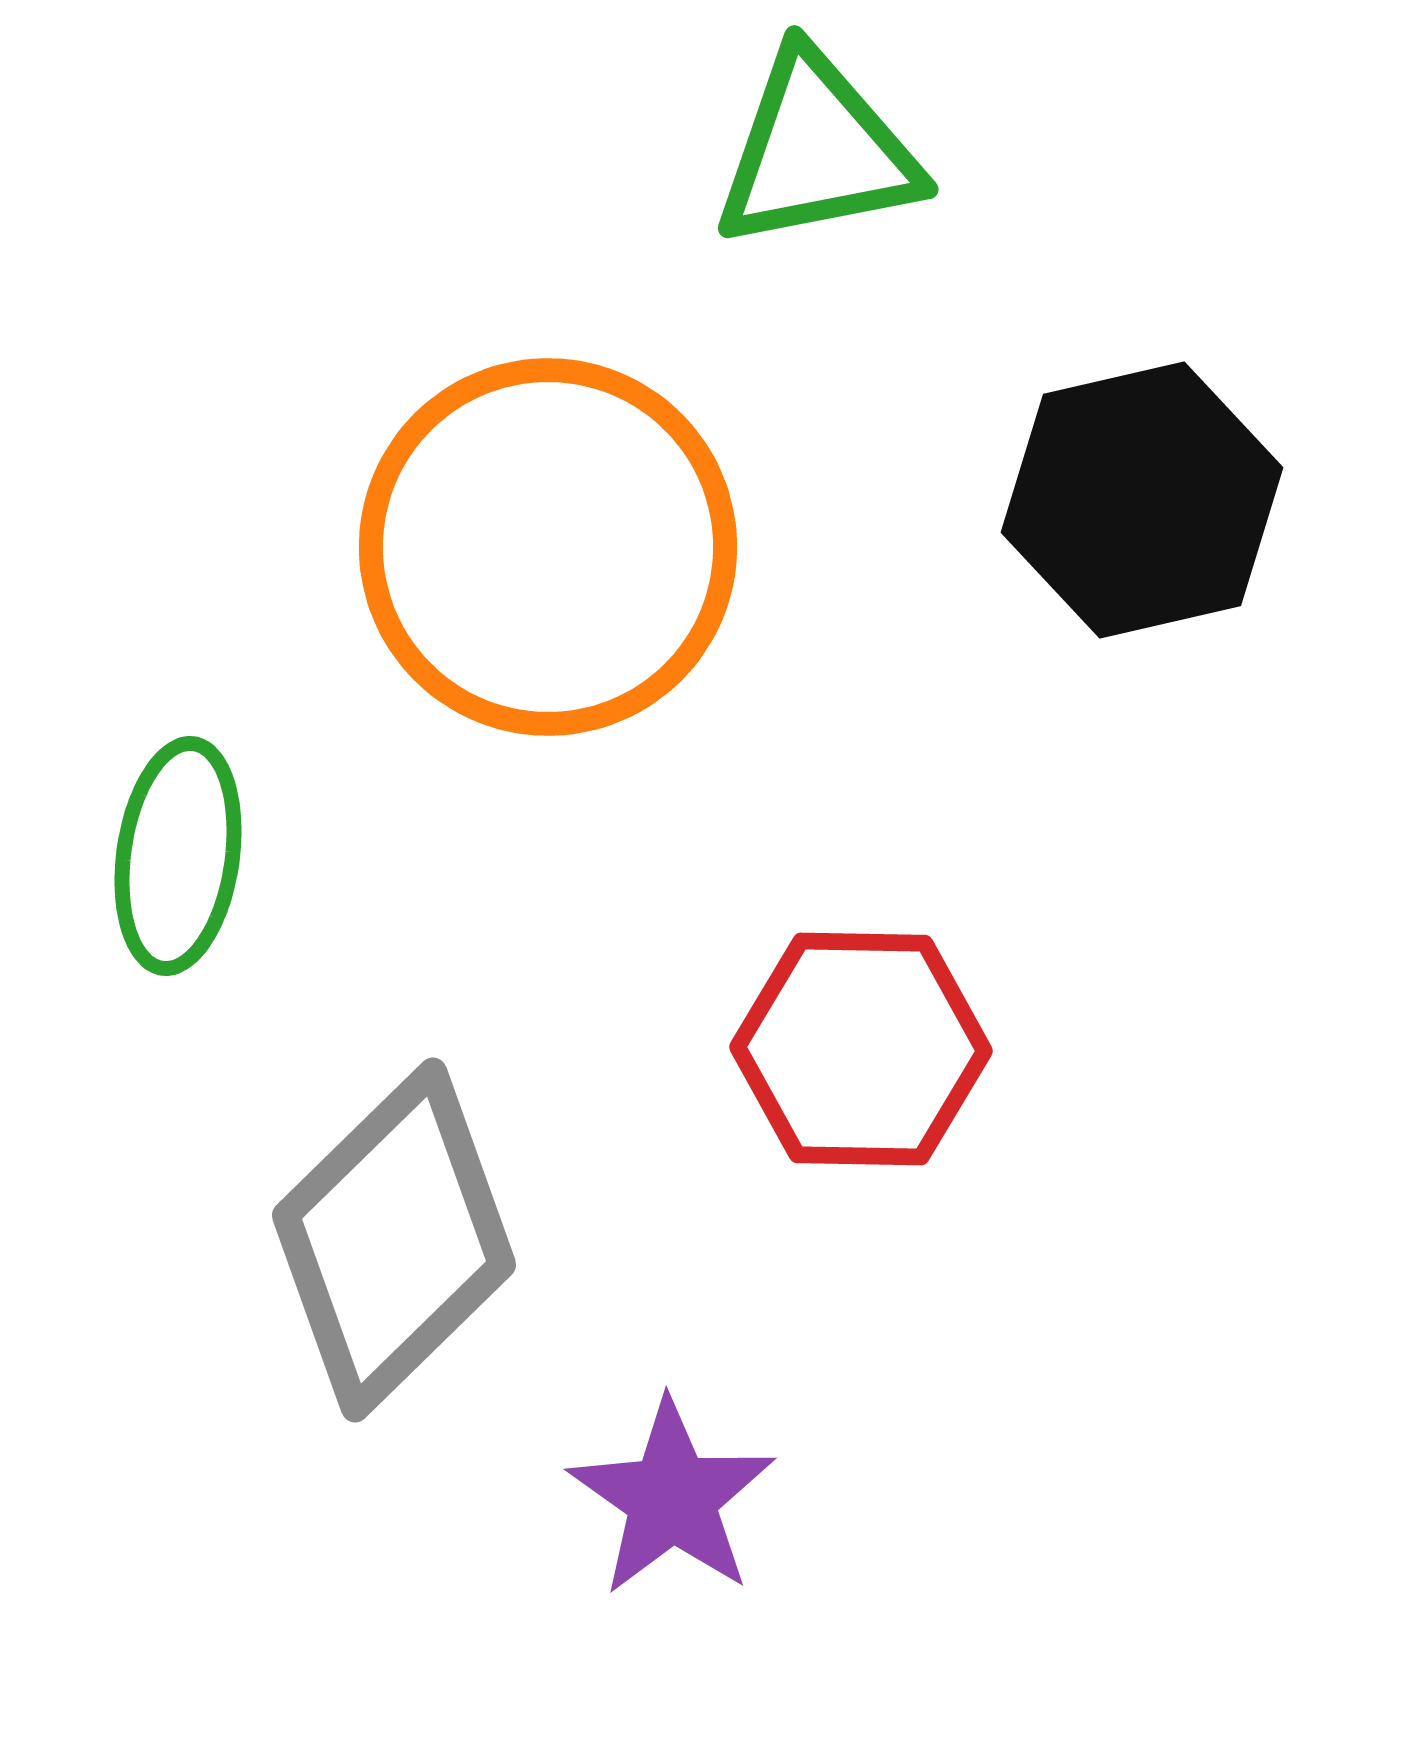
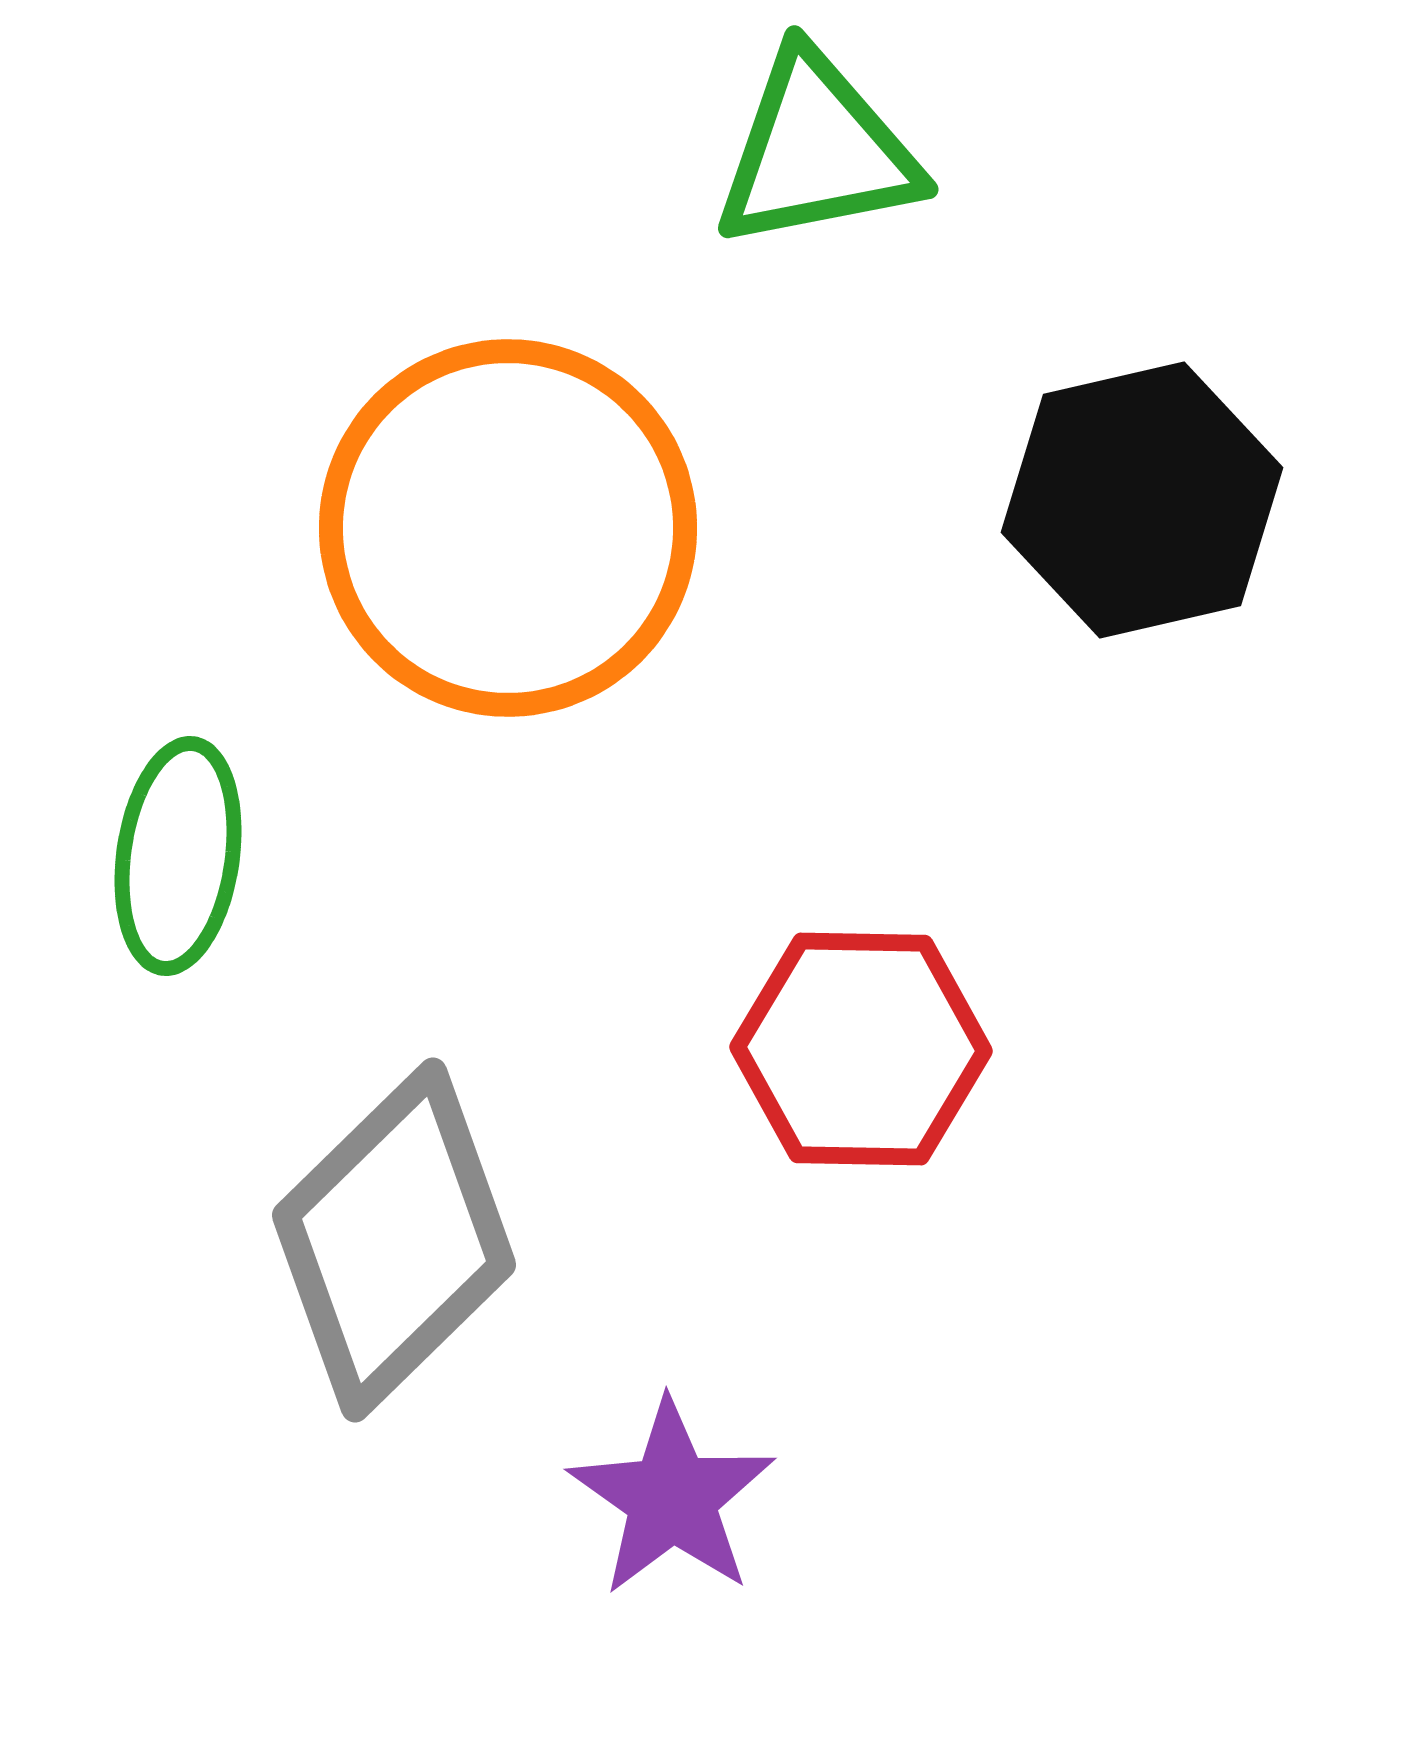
orange circle: moved 40 px left, 19 px up
